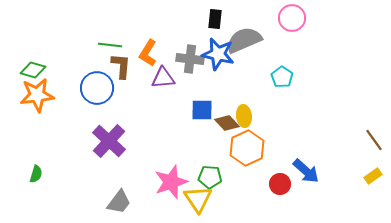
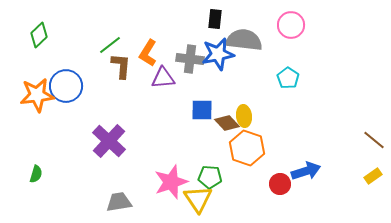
pink circle: moved 1 px left, 7 px down
gray semicircle: rotated 30 degrees clockwise
green line: rotated 45 degrees counterclockwise
blue star: rotated 24 degrees counterclockwise
green diamond: moved 6 px right, 35 px up; rotated 60 degrees counterclockwise
cyan pentagon: moved 6 px right, 1 px down
blue circle: moved 31 px left, 2 px up
brown line: rotated 15 degrees counterclockwise
orange hexagon: rotated 16 degrees counterclockwise
blue arrow: rotated 60 degrees counterclockwise
gray trapezoid: rotated 136 degrees counterclockwise
